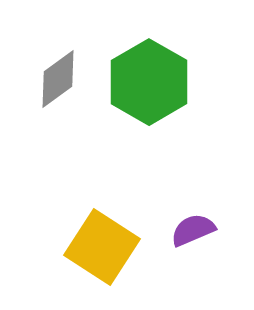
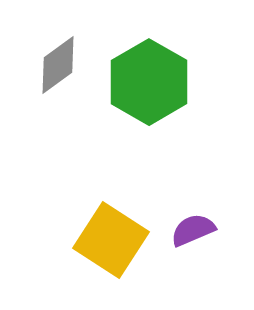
gray diamond: moved 14 px up
yellow square: moved 9 px right, 7 px up
